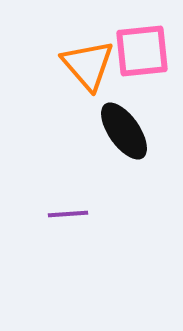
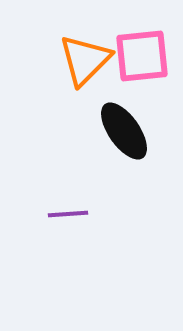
pink square: moved 5 px down
orange triangle: moved 3 px left, 5 px up; rotated 26 degrees clockwise
